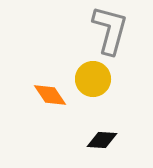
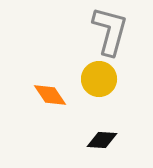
gray L-shape: moved 1 px down
yellow circle: moved 6 px right
